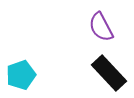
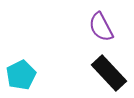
cyan pentagon: rotated 8 degrees counterclockwise
